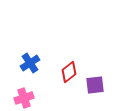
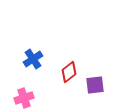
blue cross: moved 3 px right, 4 px up
